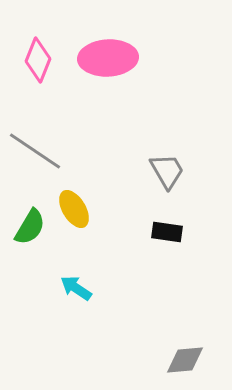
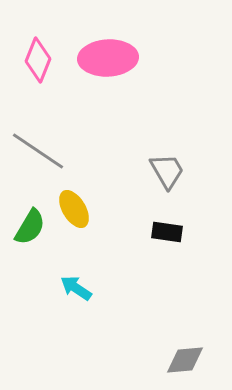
gray line: moved 3 px right
